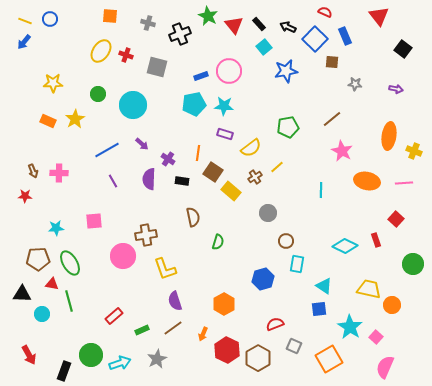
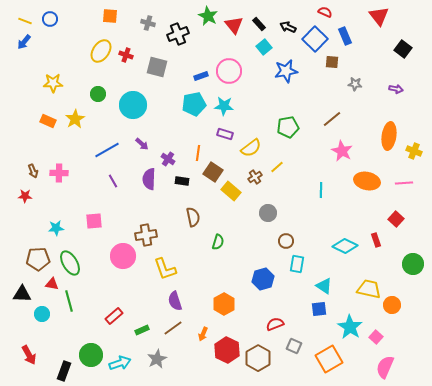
black cross at (180, 34): moved 2 px left
